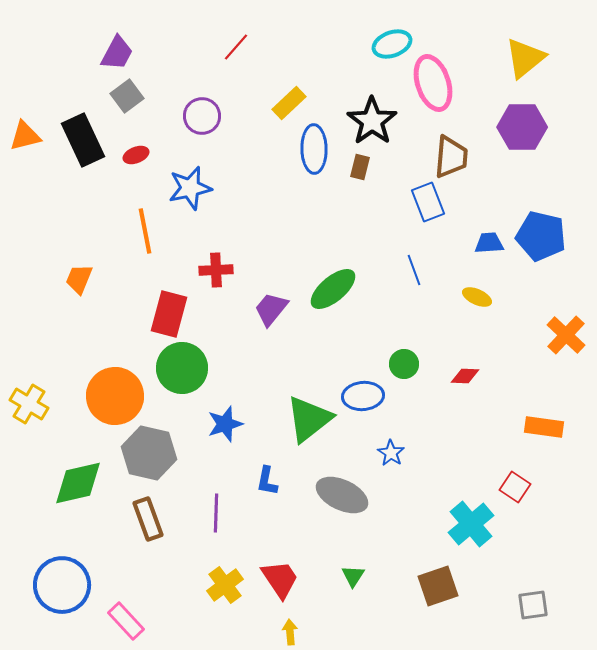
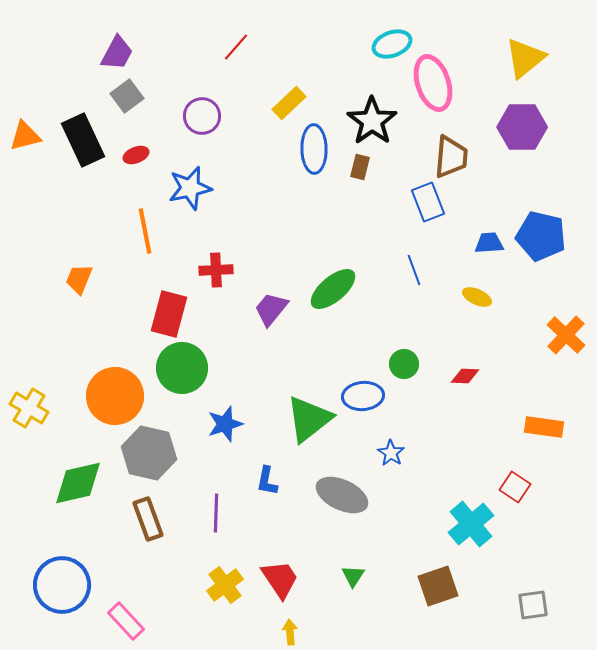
yellow cross at (29, 404): moved 4 px down
